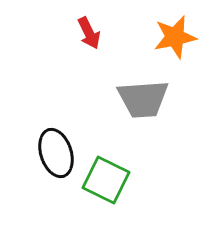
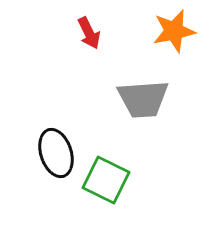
orange star: moved 1 px left, 6 px up
